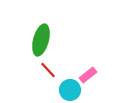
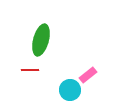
red line: moved 18 px left; rotated 48 degrees counterclockwise
